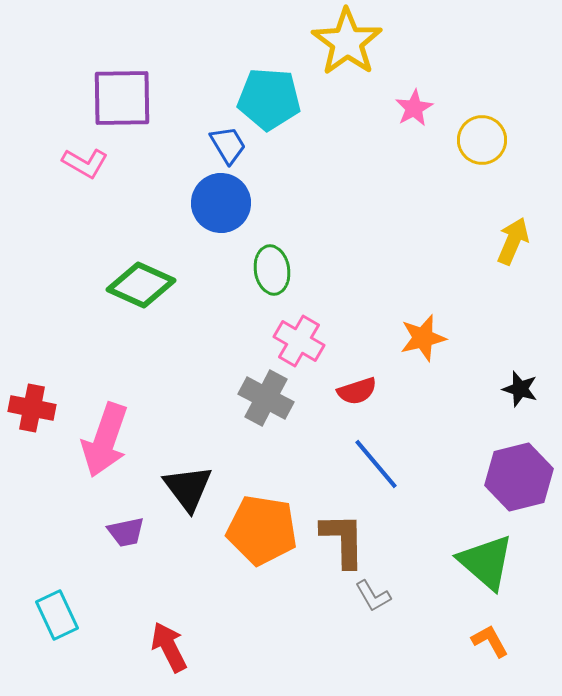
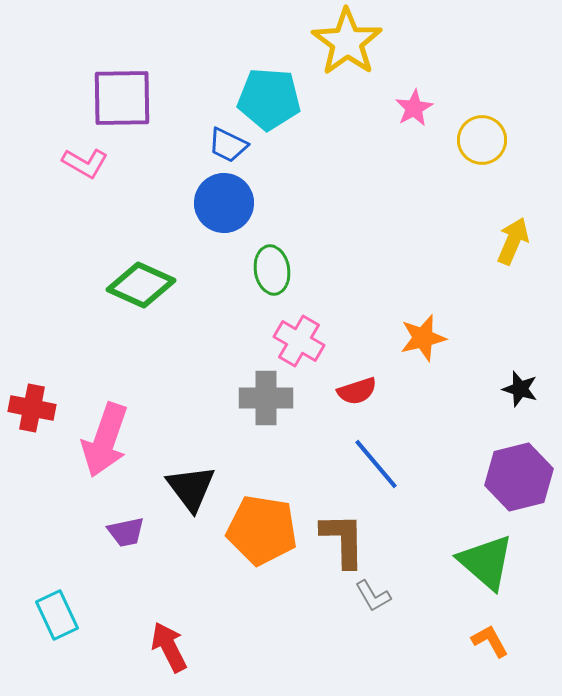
blue trapezoid: rotated 147 degrees clockwise
blue circle: moved 3 px right
gray cross: rotated 28 degrees counterclockwise
black triangle: moved 3 px right
